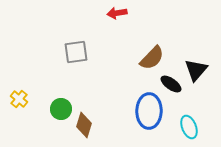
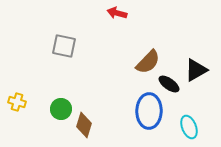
red arrow: rotated 24 degrees clockwise
gray square: moved 12 px left, 6 px up; rotated 20 degrees clockwise
brown semicircle: moved 4 px left, 4 px down
black triangle: rotated 20 degrees clockwise
black ellipse: moved 2 px left
yellow cross: moved 2 px left, 3 px down; rotated 24 degrees counterclockwise
